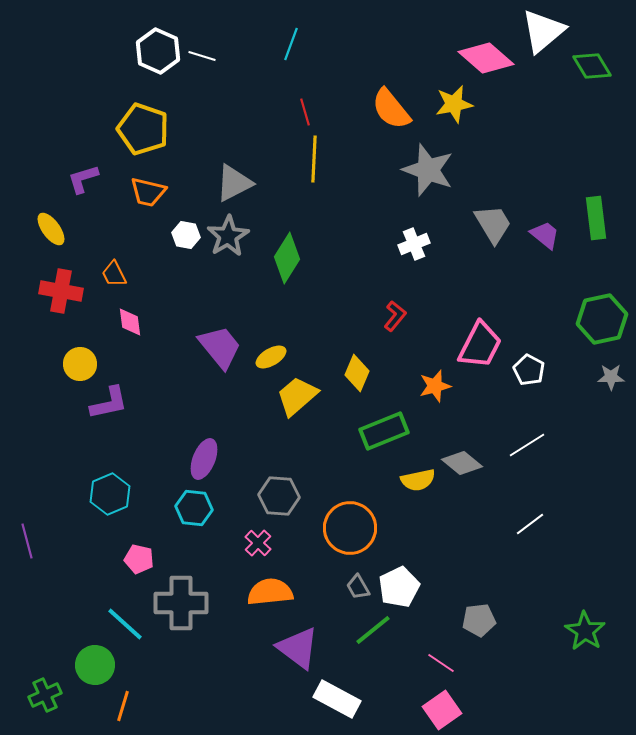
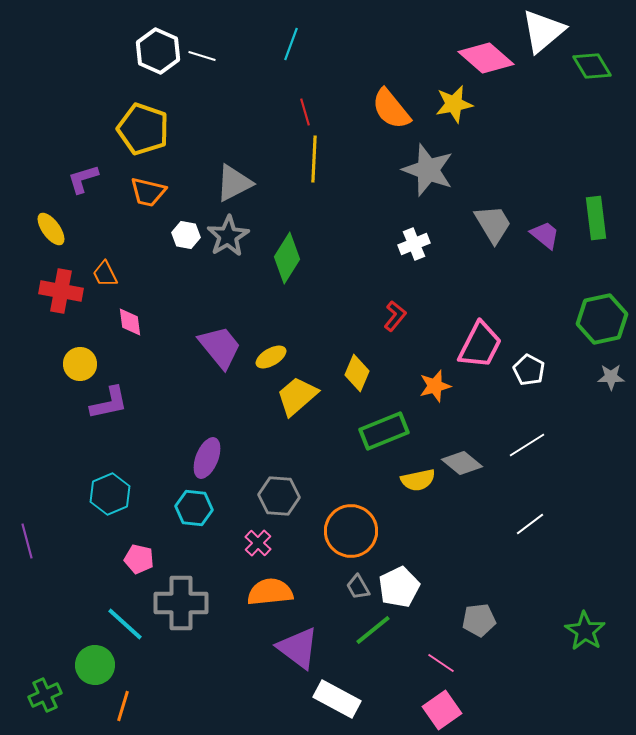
orange trapezoid at (114, 274): moved 9 px left
purple ellipse at (204, 459): moved 3 px right, 1 px up
orange circle at (350, 528): moved 1 px right, 3 px down
